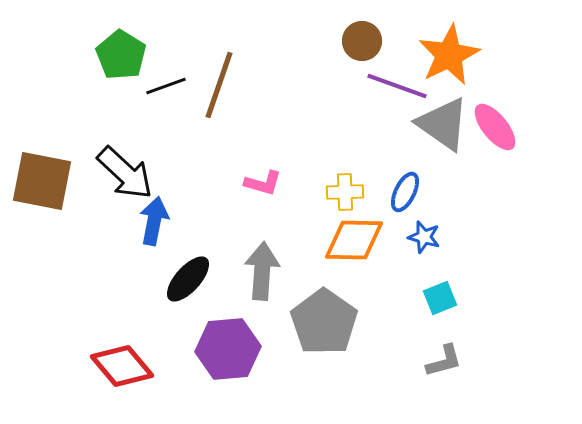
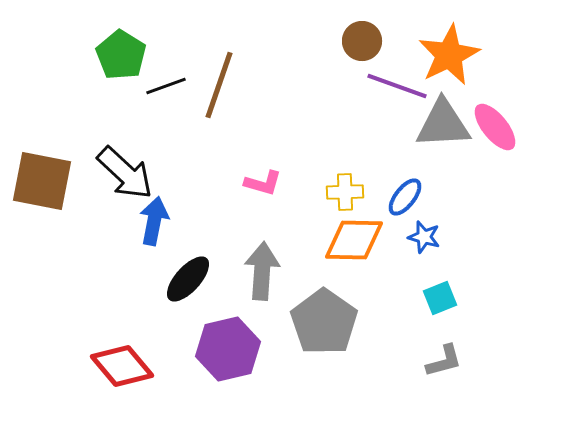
gray triangle: rotated 38 degrees counterclockwise
blue ellipse: moved 5 px down; rotated 12 degrees clockwise
purple hexagon: rotated 8 degrees counterclockwise
